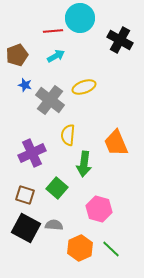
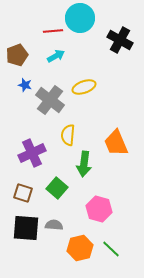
brown square: moved 2 px left, 2 px up
black square: rotated 24 degrees counterclockwise
orange hexagon: rotated 10 degrees clockwise
